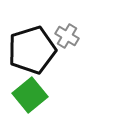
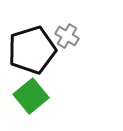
green square: moved 1 px right, 1 px down
